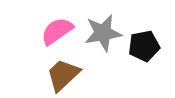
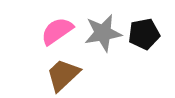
black pentagon: moved 12 px up
